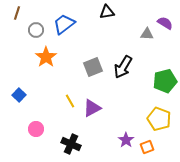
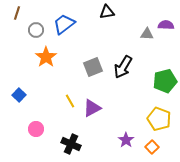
purple semicircle: moved 1 px right, 2 px down; rotated 28 degrees counterclockwise
orange square: moved 5 px right; rotated 24 degrees counterclockwise
